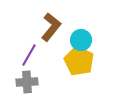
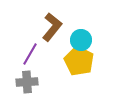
brown L-shape: moved 1 px right
purple line: moved 1 px right, 1 px up
